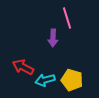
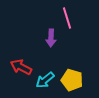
purple arrow: moved 2 px left
red arrow: moved 2 px left
cyan arrow: rotated 24 degrees counterclockwise
